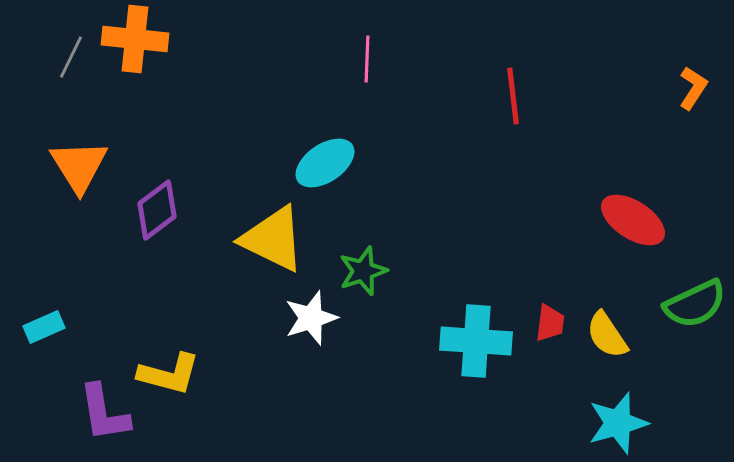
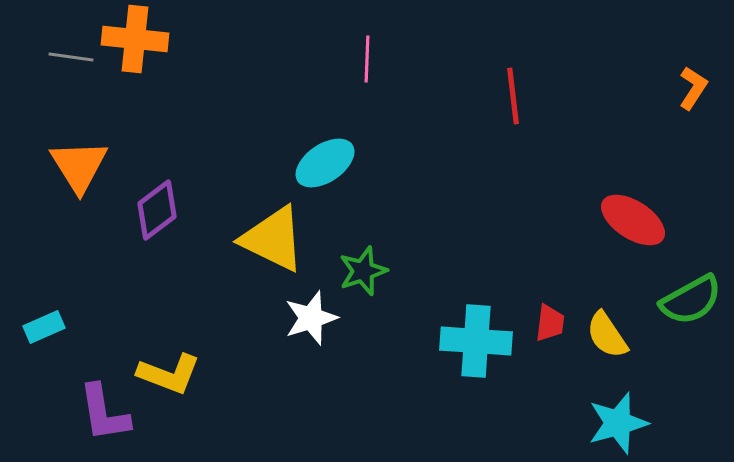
gray line: rotated 72 degrees clockwise
green semicircle: moved 4 px left, 4 px up; rotated 4 degrees counterclockwise
yellow L-shape: rotated 6 degrees clockwise
